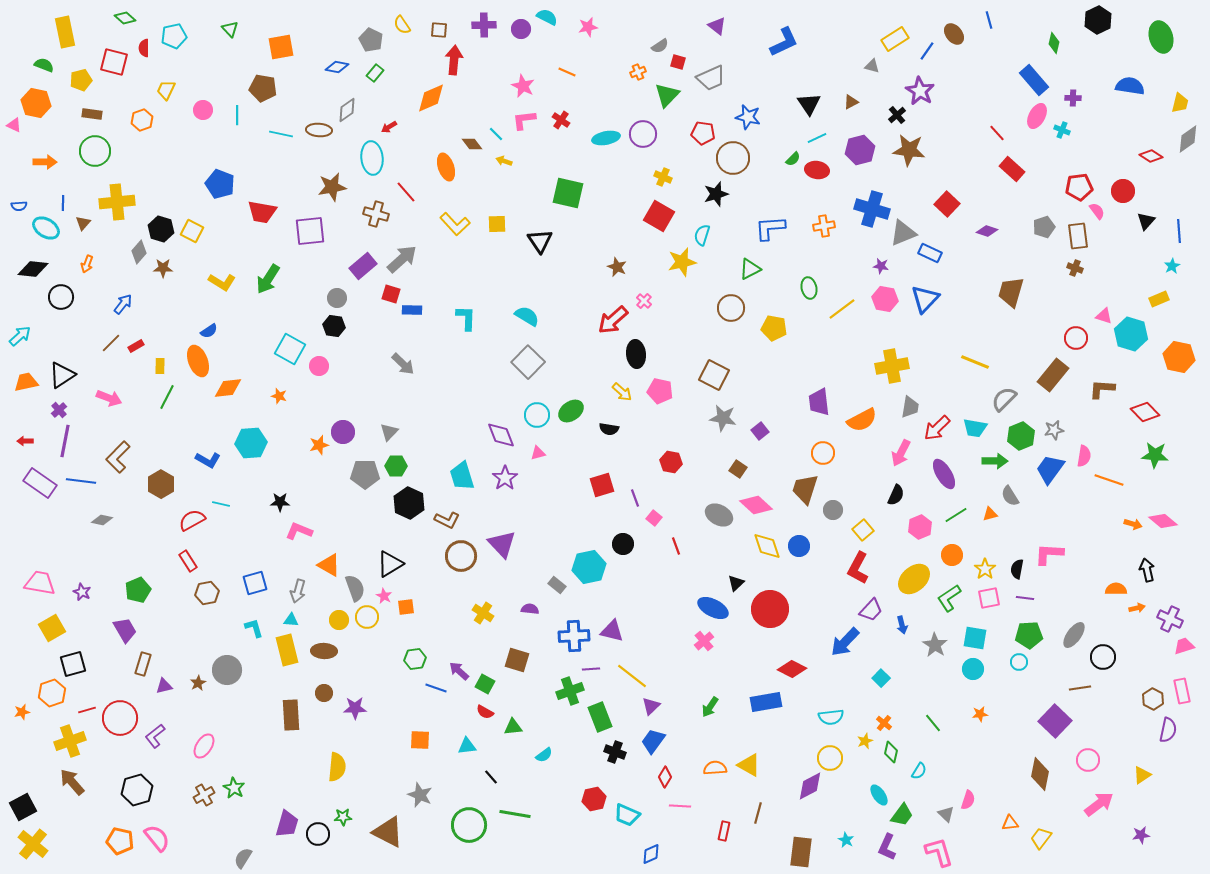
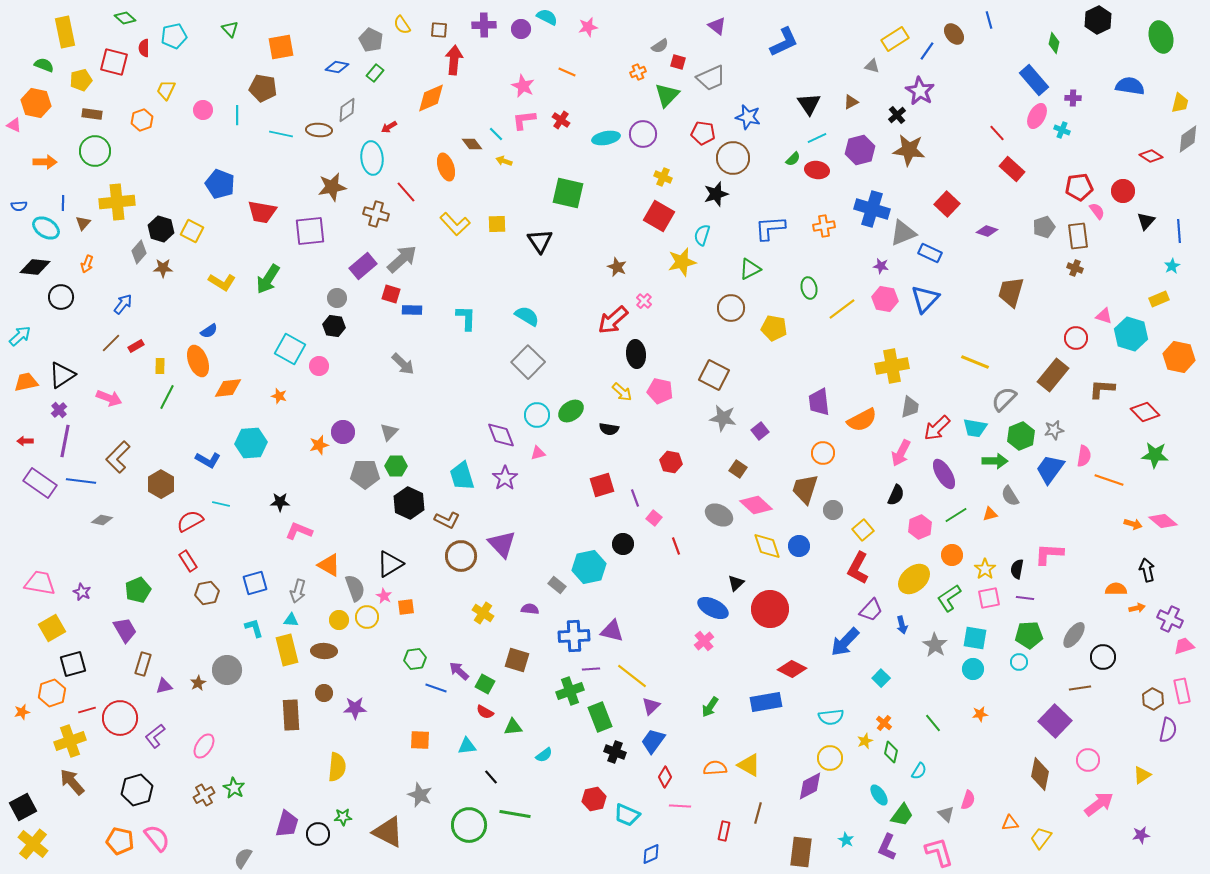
black diamond at (33, 269): moved 2 px right, 2 px up
red semicircle at (192, 520): moved 2 px left, 1 px down
